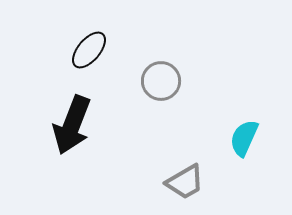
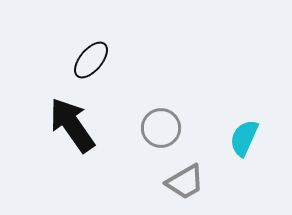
black ellipse: moved 2 px right, 10 px down
gray circle: moved 47 px down
black arrow: rotated 124 degrees clockwise
